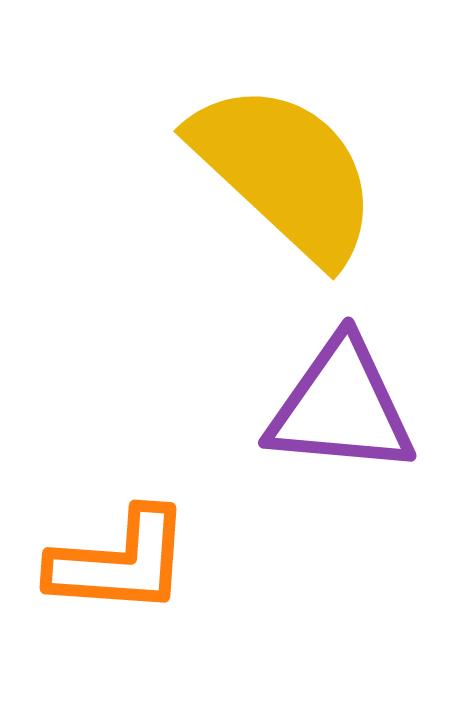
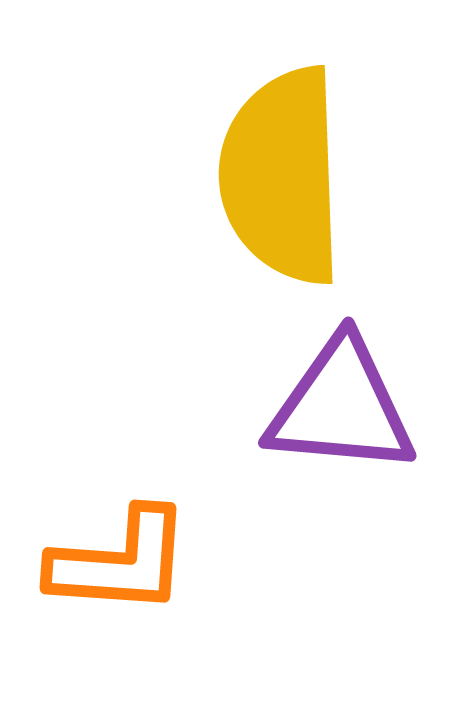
yellow semicircle: moved 3 px left, 4 px down; rotated 135 degrees counterclockwise
